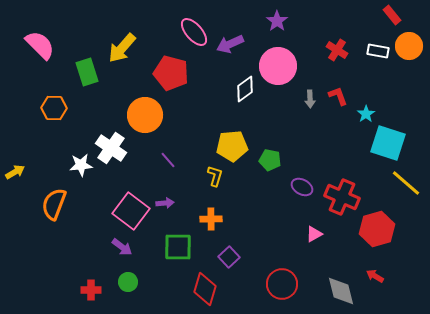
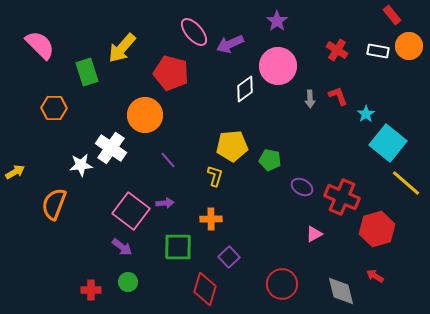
cyan square at (388, 143): rotated 21 degrees clockwise
